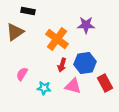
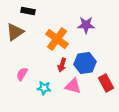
red rectangle: moved 1 px right
